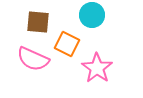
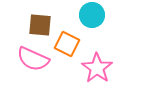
brown square: moved 2 px right, 3 px down
